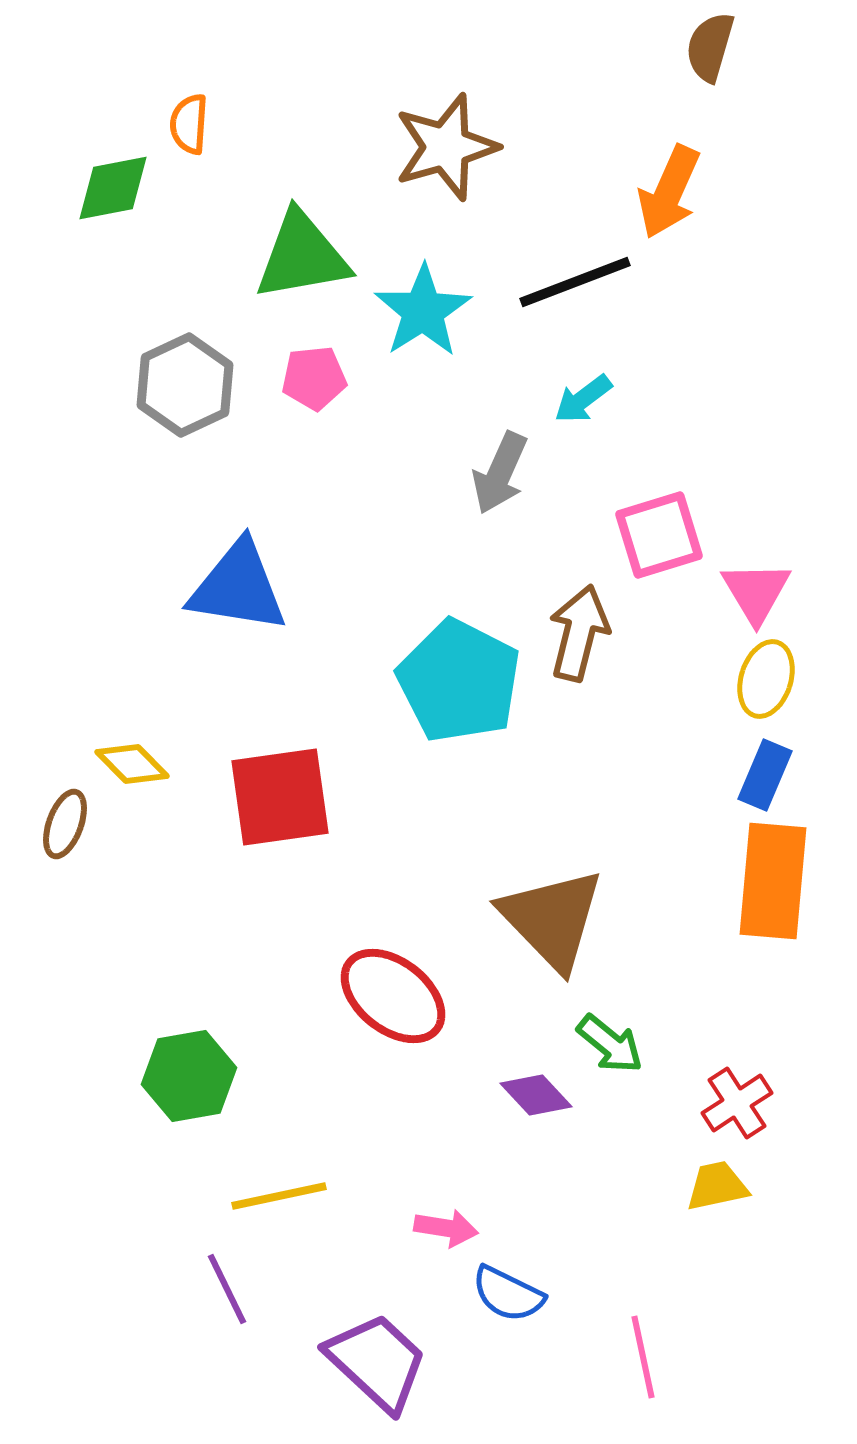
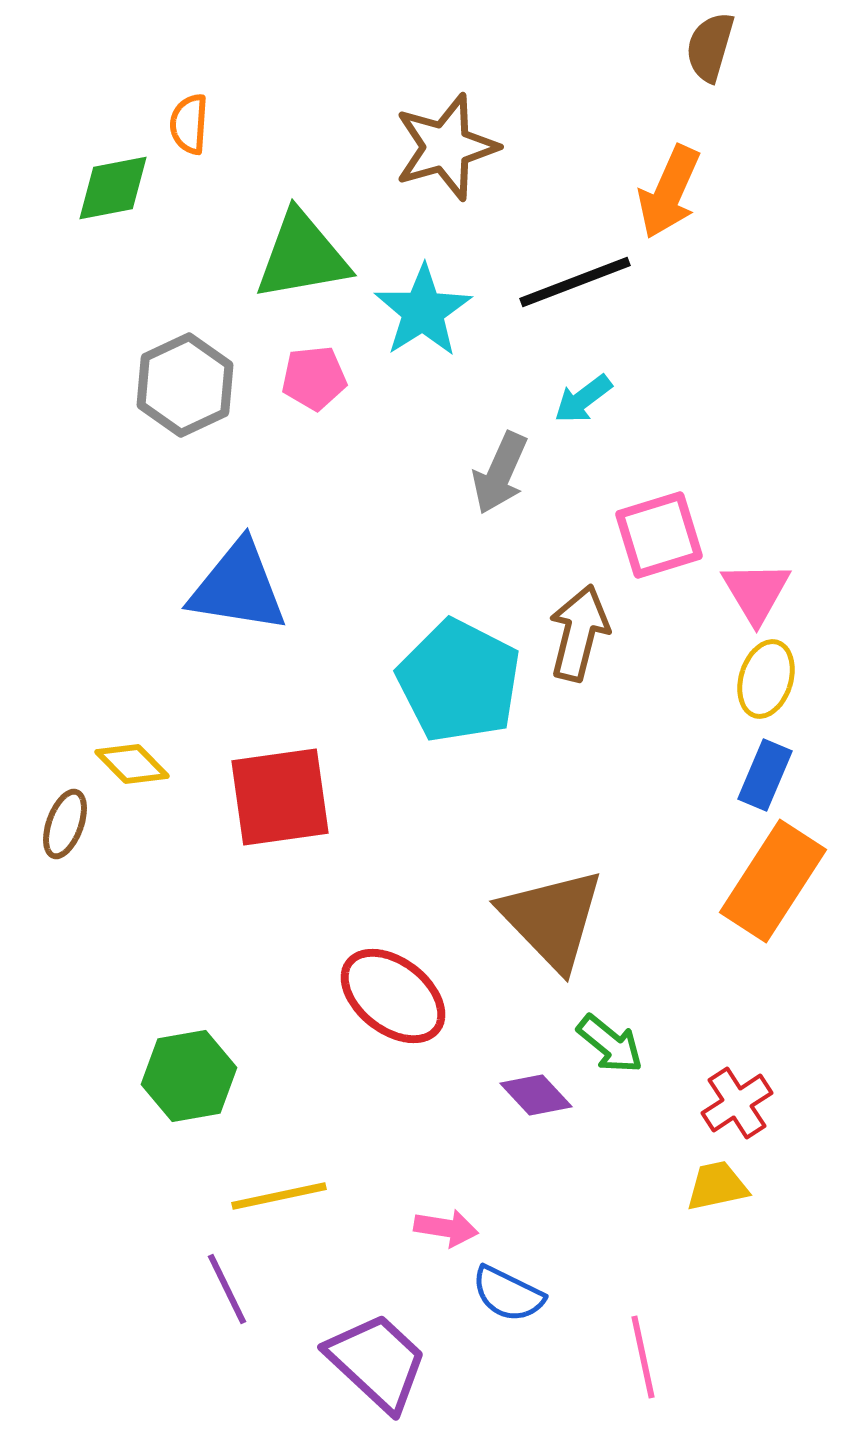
orange rectangle: rotated 28 degrees clockwise
